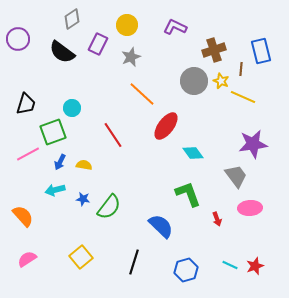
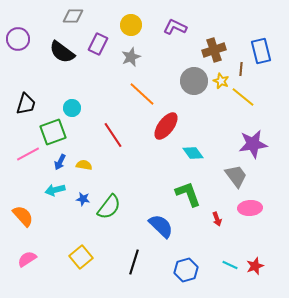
gray diamond: moved 1 px right, 3 px up; rotated 35 degrees clockwise
yellow circle: moved 4 px right
yellow line: rotated 15 degrees clockwise
